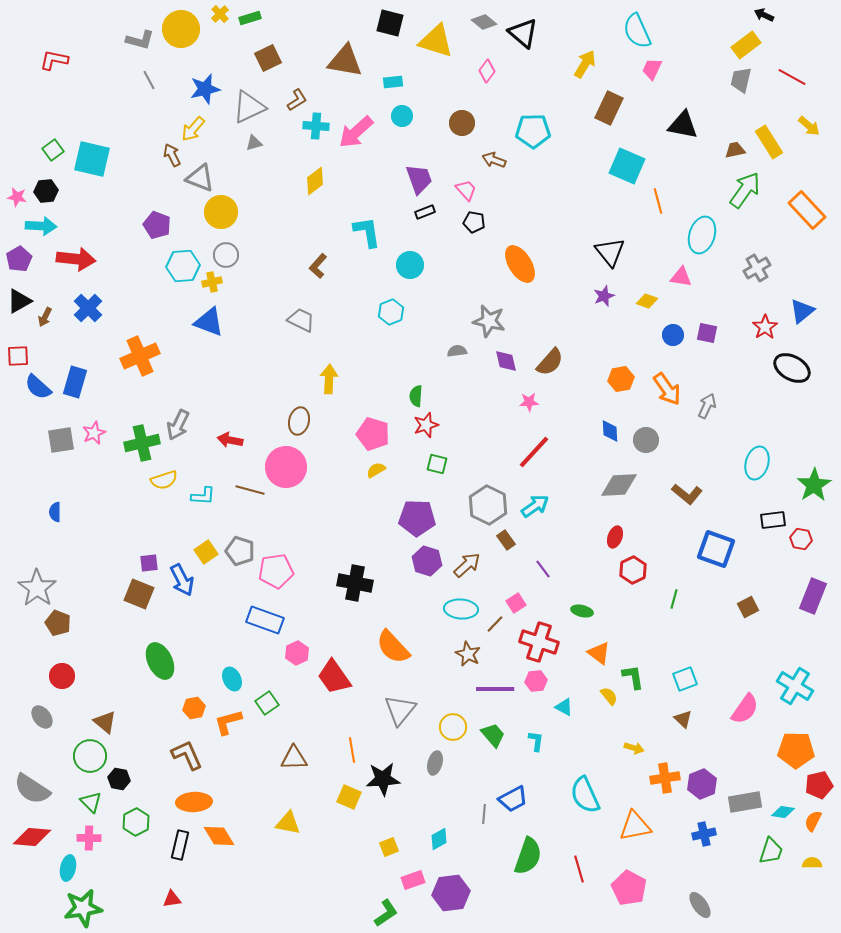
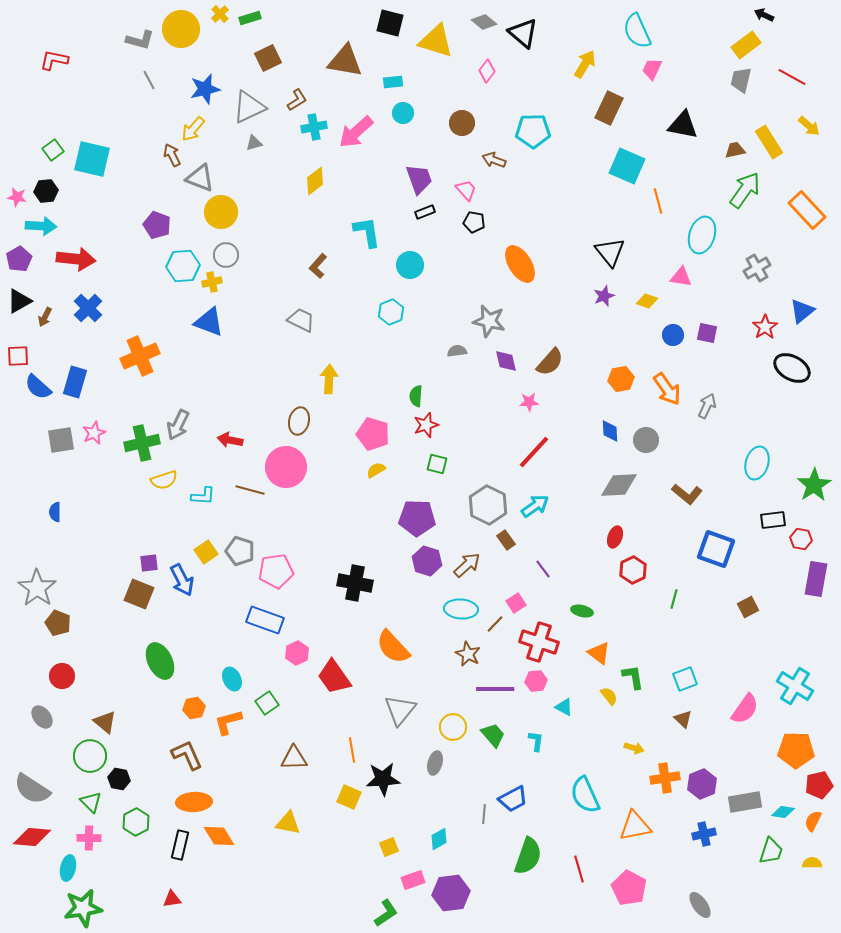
cyan circle at (402, 116): moved 1 px right, 3 px up
cyan cross at (316, 126): moved 2 px left, 1 px down; rotated 15 degrees counterclockwise
purple rectangle at (813, 596): moved 3 px right, 17 px up; rotated 12 degrees counterclockwise
